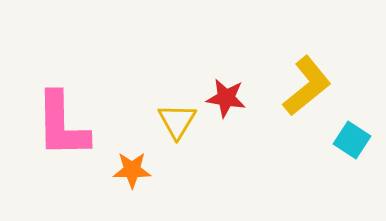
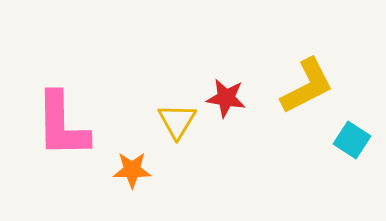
yellow L-shape: rotated 12 degrees clockwise
